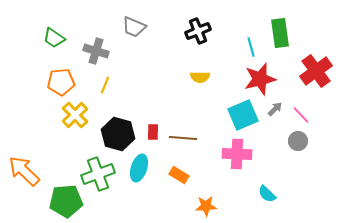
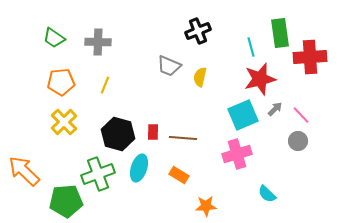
gray trapezoid: moved 35 px right, 39 px down
gray cross: moved 2 px right, 9 px up; rotated 15 degrees counterclockwise
red cross: moved 6 px left, 14 px up; rotated 32 degrees clockwise
yellow semicircle: rotated 102 degrees clockwise
yellow cross: moved 11 px left, 7 px down
pink cross: rotated 20 degrees counterclockwise
